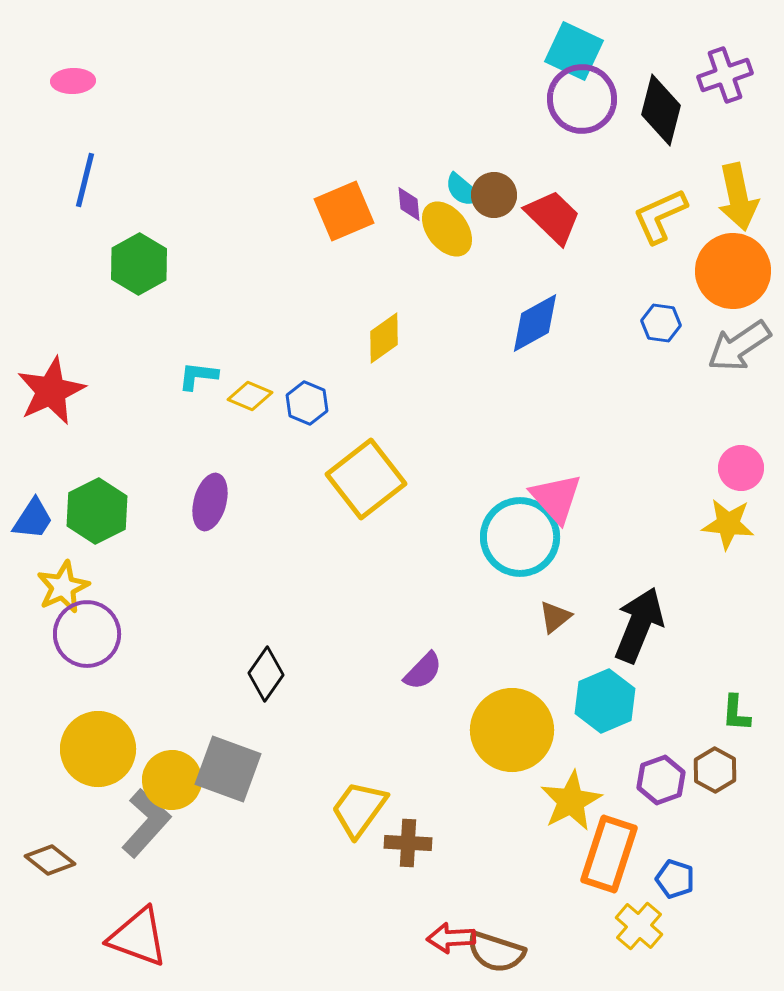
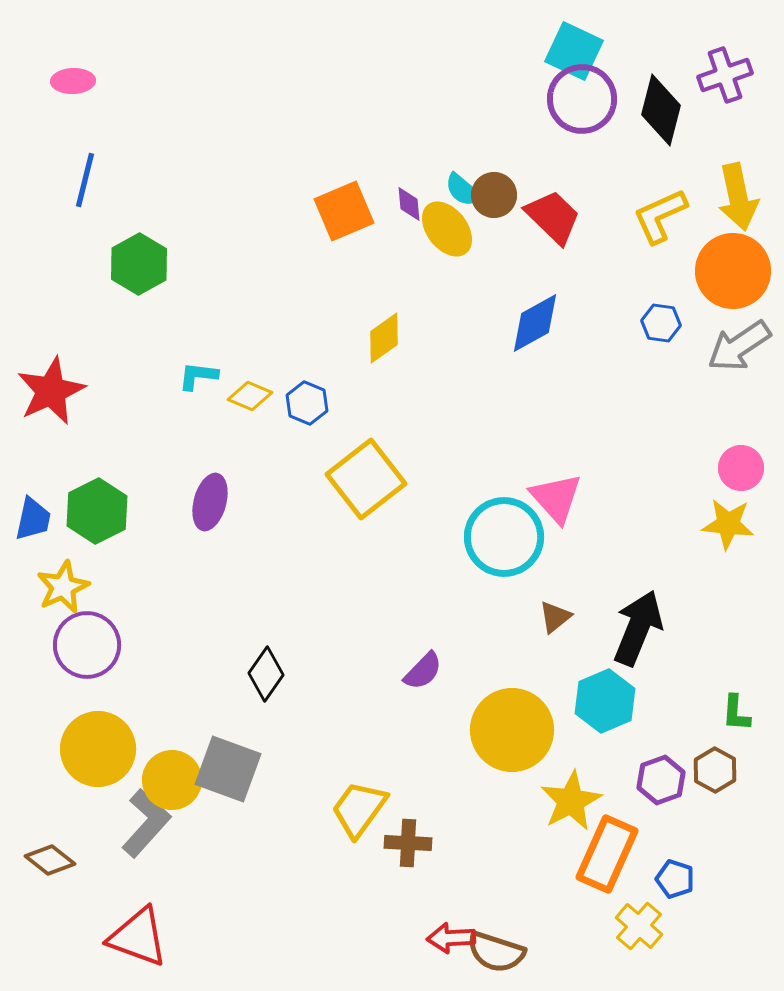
blue trapezoid at (33, 519): rotated 21 degrees counterclockwise
cyan circle at (520, 537): moved 16 px left
black arrow at (639, 625): moved 1 px left, 3 px down
purple circle at (87, 634): moved 11 px down
orange rectangle at (609, 854): moved 2 px left; rotated 6 degrees clockwise
